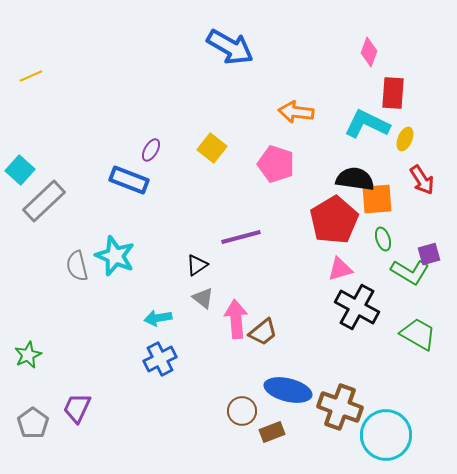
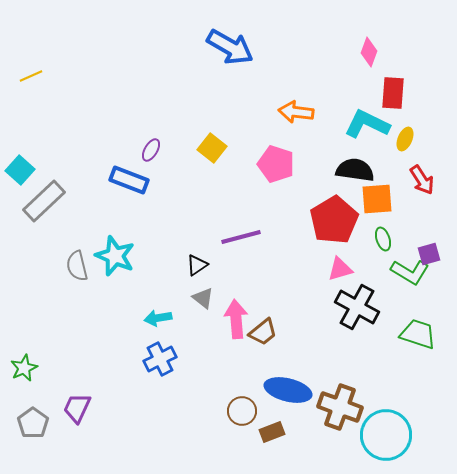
black semicircle: moved 9 px up
green trapezoid: rotated 12 degrees counterclockwise
green star: moved 4 px left, 13 px down
